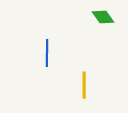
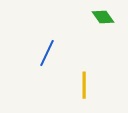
blue line: rotated 24 degrees clockwise
